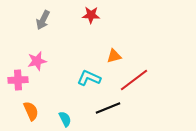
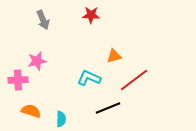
gray arrow: rotated 48 degrees counterclockwise
orange semicircle: rotated 48 degrees counterclockwise
cyan semicircle: moved 4 px left; rotated 28 degrees clockwise
